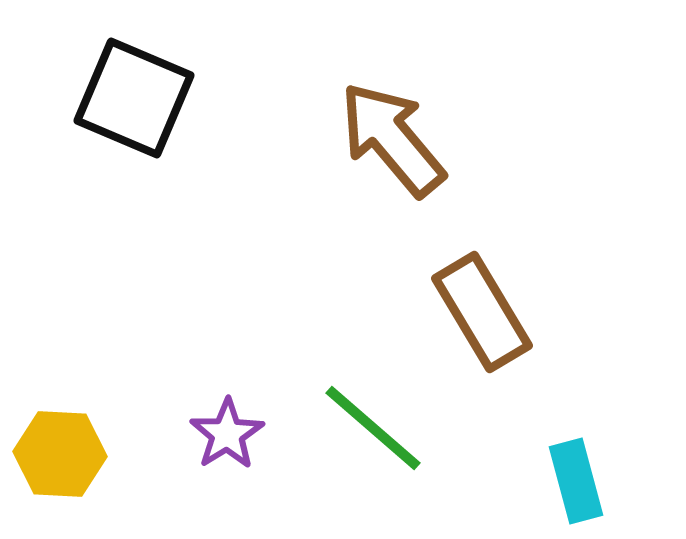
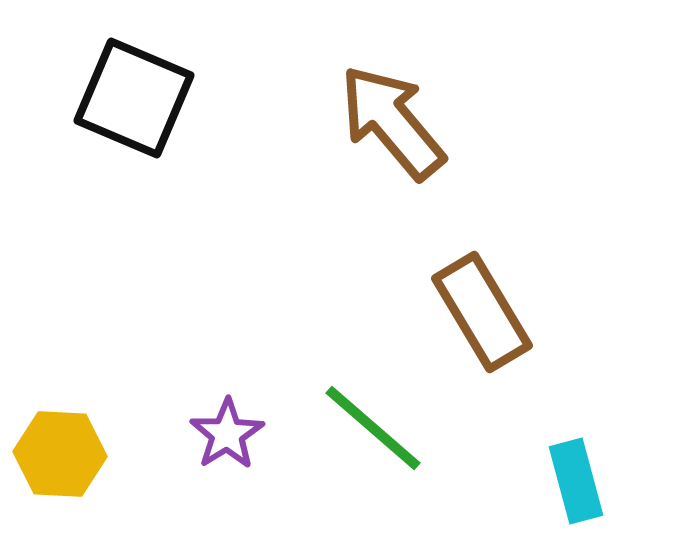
brown arrow: moved 17 px up
